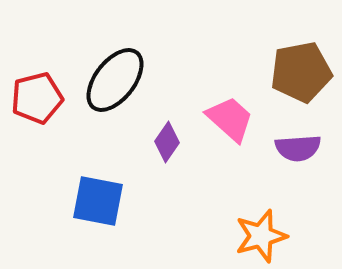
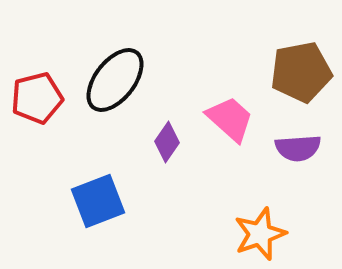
blue square: rotated 32 degrees counterclockwise
orange star: moved 1 px left, 2 px up; rotated 4 degrees counterclockwise
